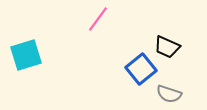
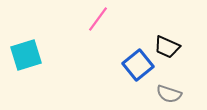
blue square: moved 3 px left, 4 px up
